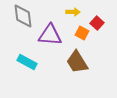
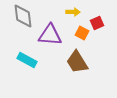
red square: rotated 24 degrees clockwise
cyan rectangle: moved 2 px up
